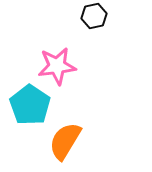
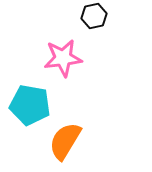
pink star: moved 6 px right, 8 px up
cyan pentagon: rotated 24 degrees counterclockwise
